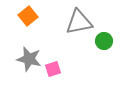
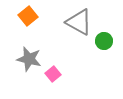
gray triangle: rotated 40 degrees clockwise
pink square: moved 5 px down; rotated 21 degrees counterclockwise
